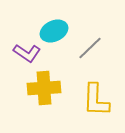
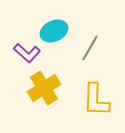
gray line: rotated 16 degrees counterclockwise
purple L-shape: rotated 8 degrees clockwise
yellow cross: rotated 28 degrees counterclockwise
